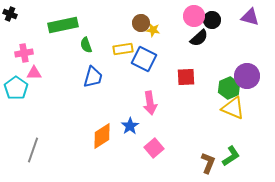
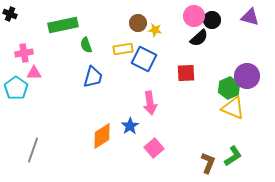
brown circle: moved 3 px left
yellow star: moved 2 px right
red square: moved 4 px up
green L-shape: moved 2 px right
